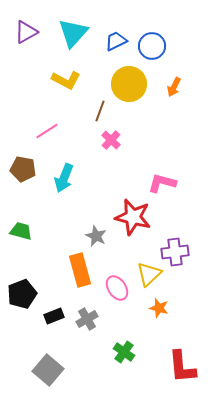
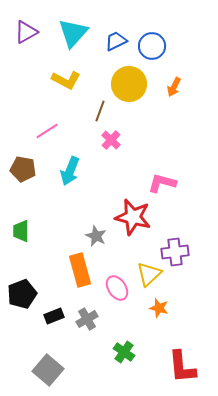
cyan arrow: moved 6 px right, 7 px up
green trapezoid: rotated 105 degrees counterclockwise
